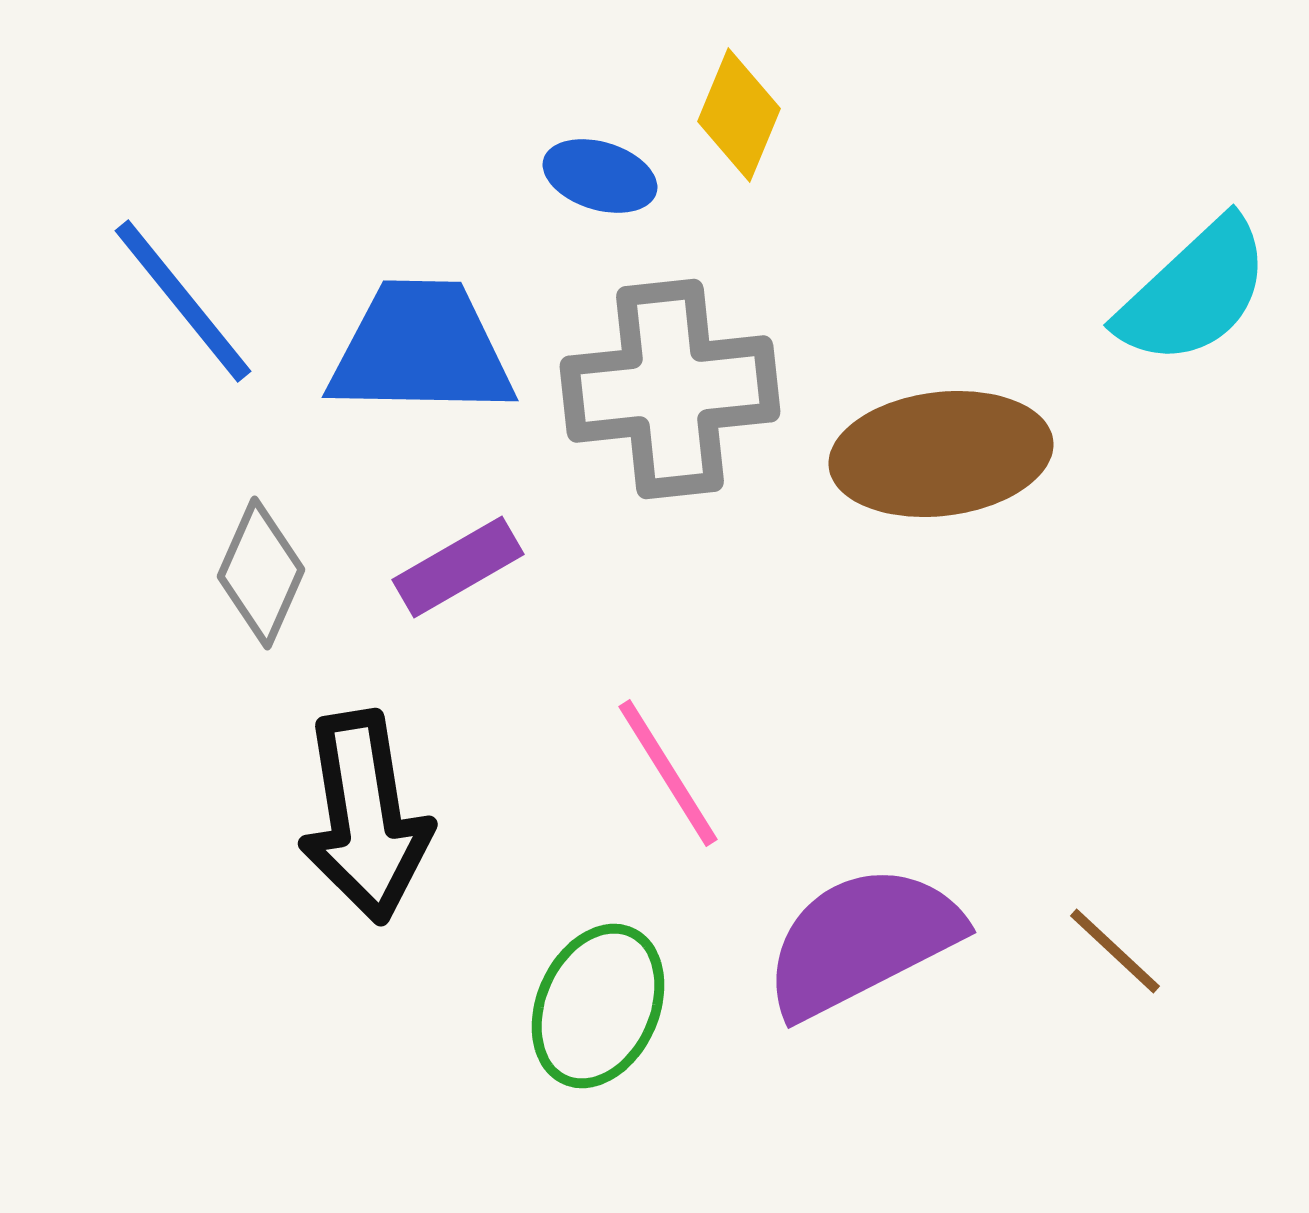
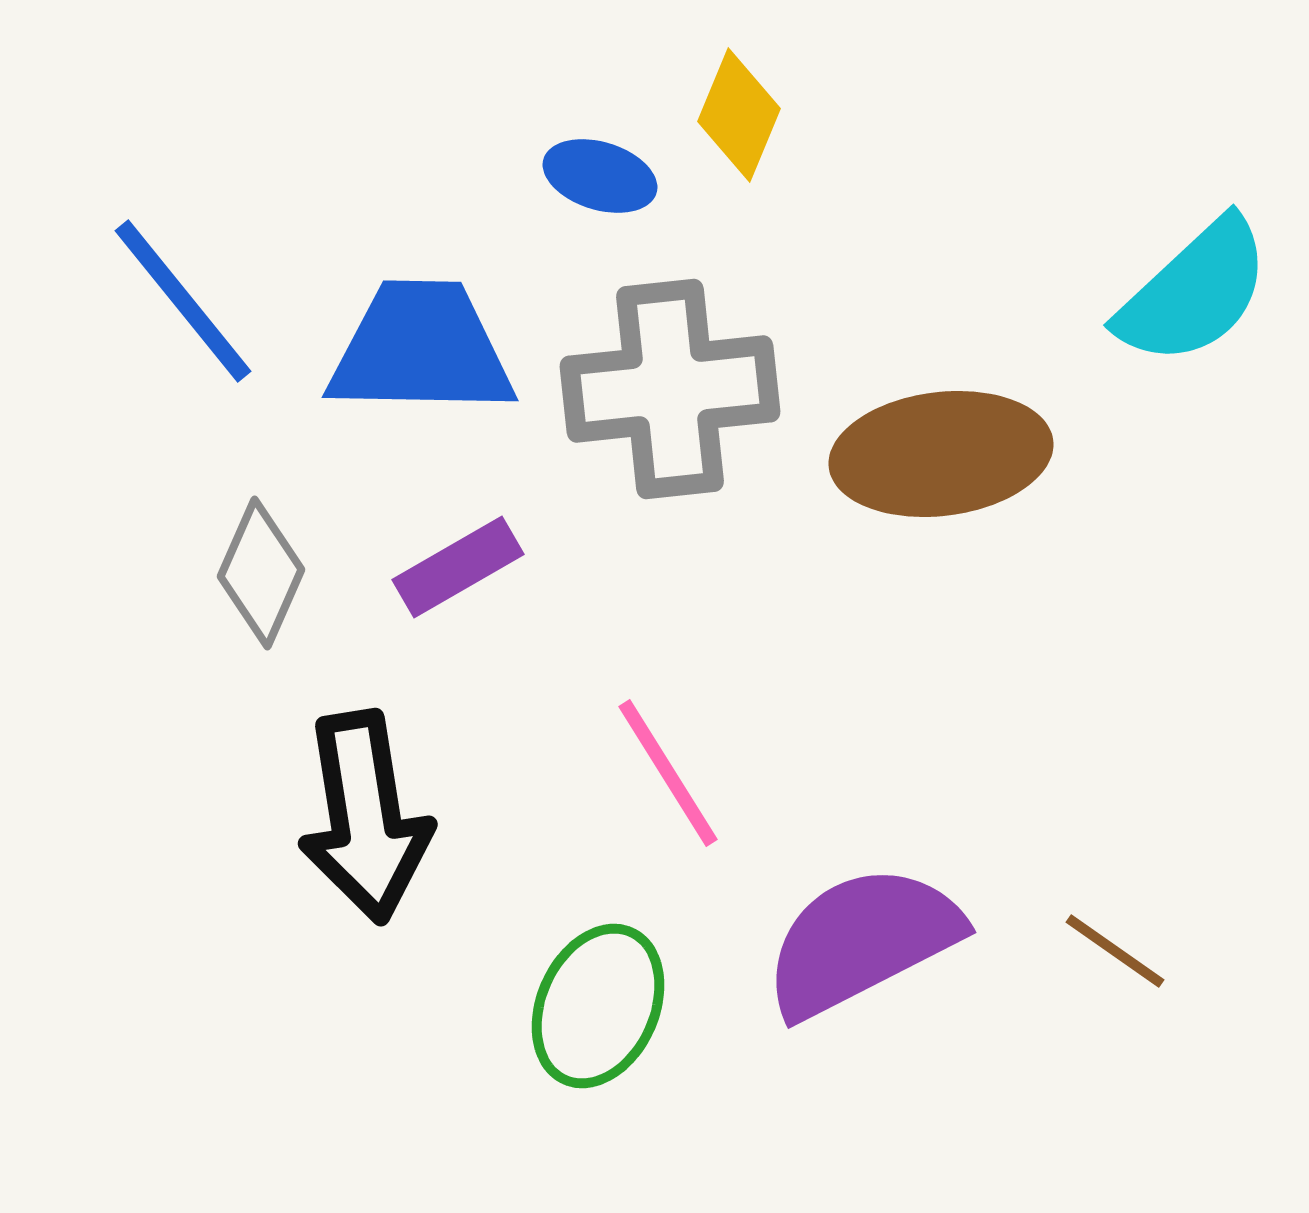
brown line: rotated 8 degrees counterclockwise
